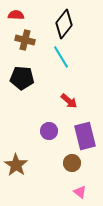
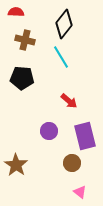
red semicircle: moved 3 px up
